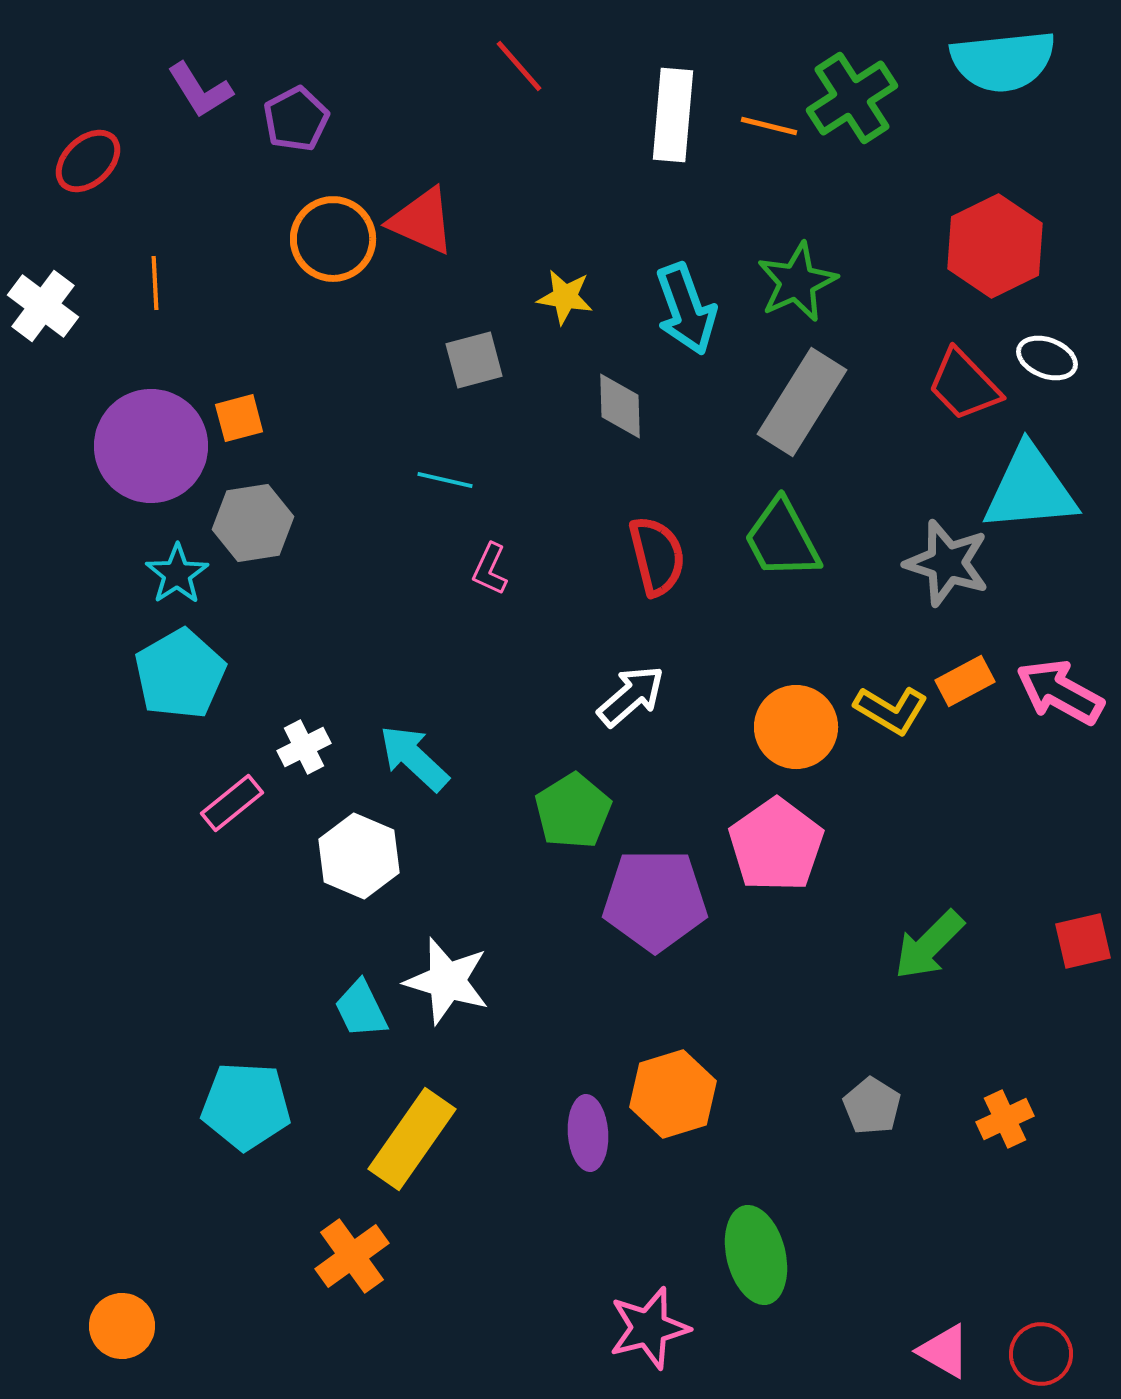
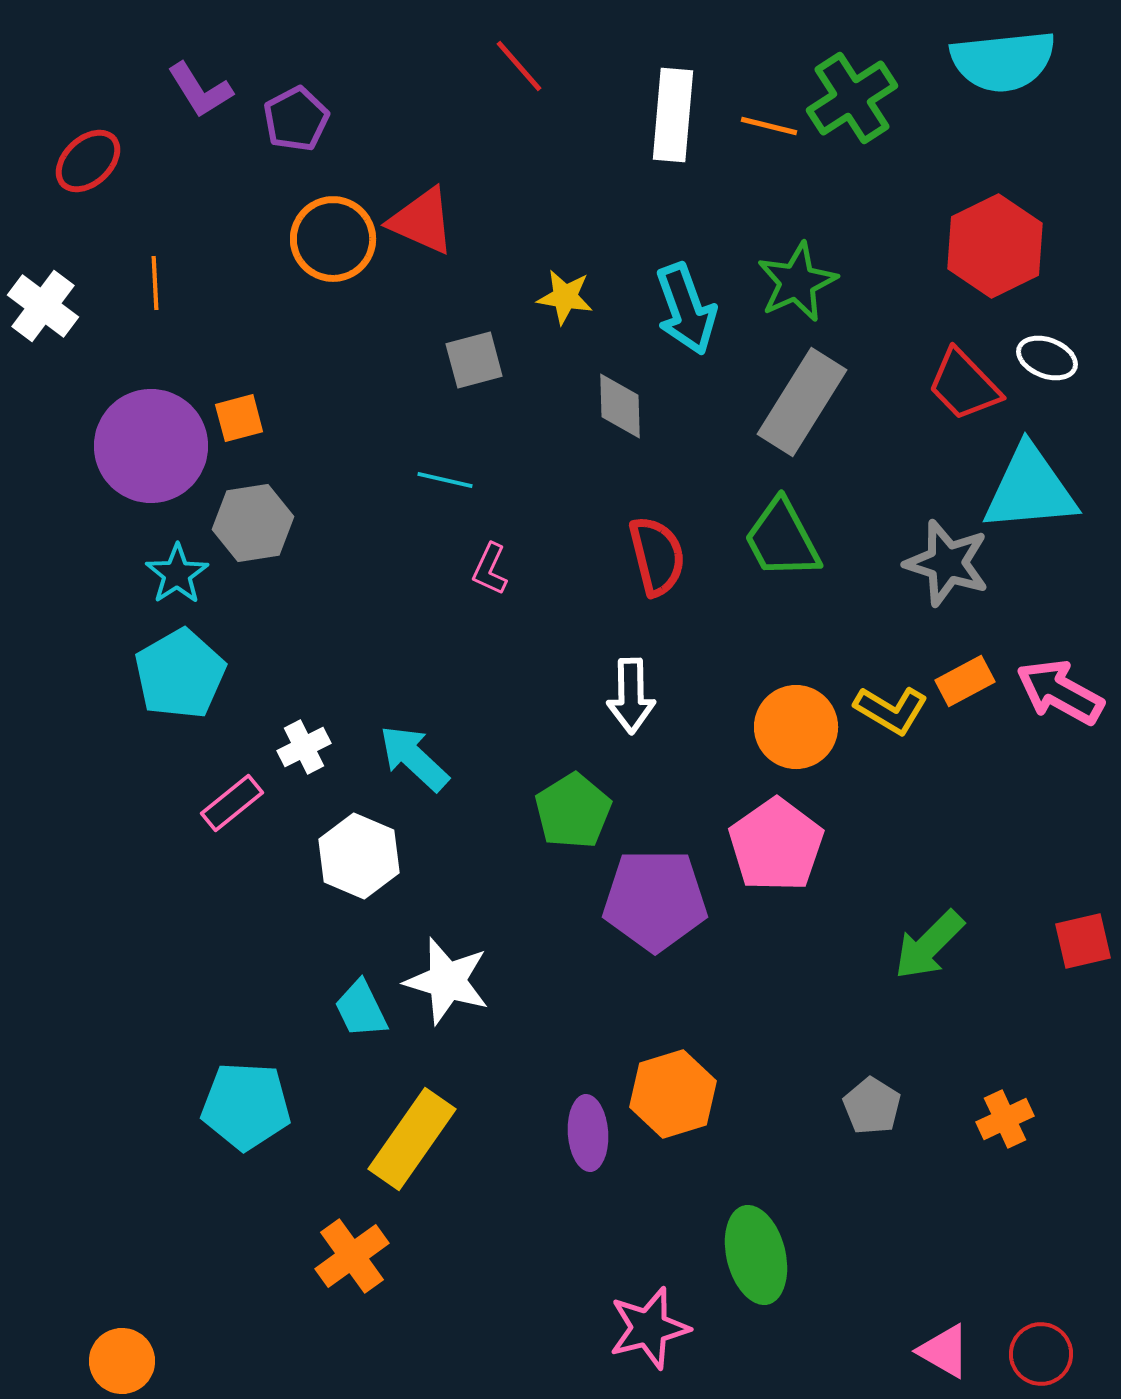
white arrow at (631, 696): rotated 130 degrees clockwise
orange circle at (122, 1326): moved 35 px down
